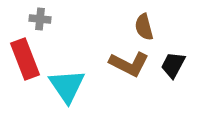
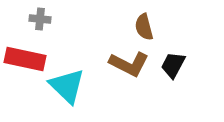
red rectangle: rotated 57 degrees counterclockwise
cyan triangle: rotated 12 degrees counterclockwise
